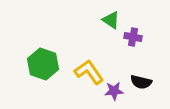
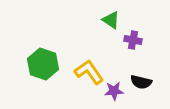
purple cross: moved 3 px down
